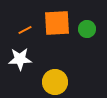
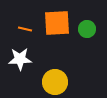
orange line: moved 1 px up; rotated 40 degrees clockwise
